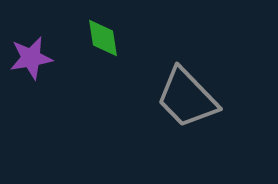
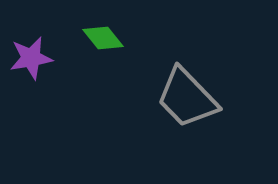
green diamond: rotated 30 degrees counterclockwise
